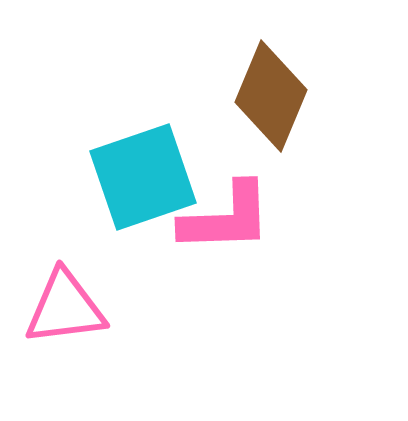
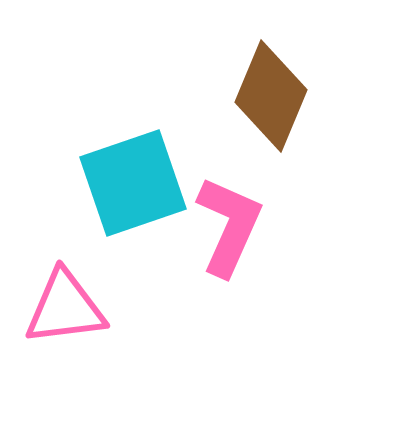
cyan square: moved 10 px left, 6 px down
pink L-shape: moved 3 px right, 8 px down; rotated 64 degrees counterclockwise
